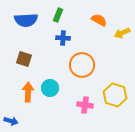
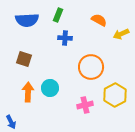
blue semicircle: moved 1 px right
yellow arrow: moved 1 px left, 1 px down
blue cross: moved 2 px right
orange circle: moved 9 px right, 2 px down
yellow hexagon: rotated 15 degrees clockwise
pink cross: rotated 21 degrees counterclockwise
blue arrow: moved 1 px down; rotated 48 degrees clockwise
